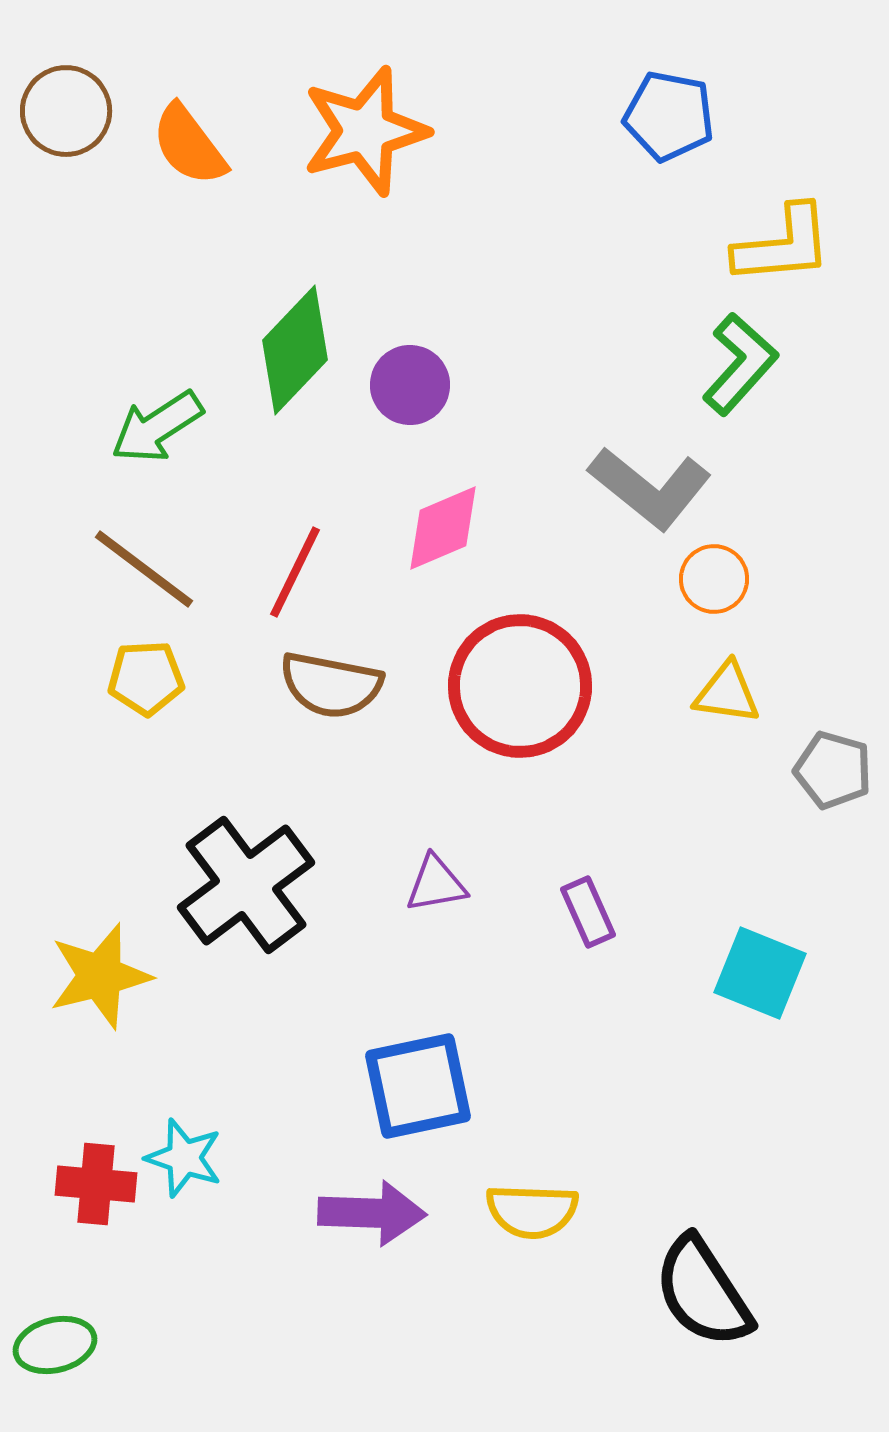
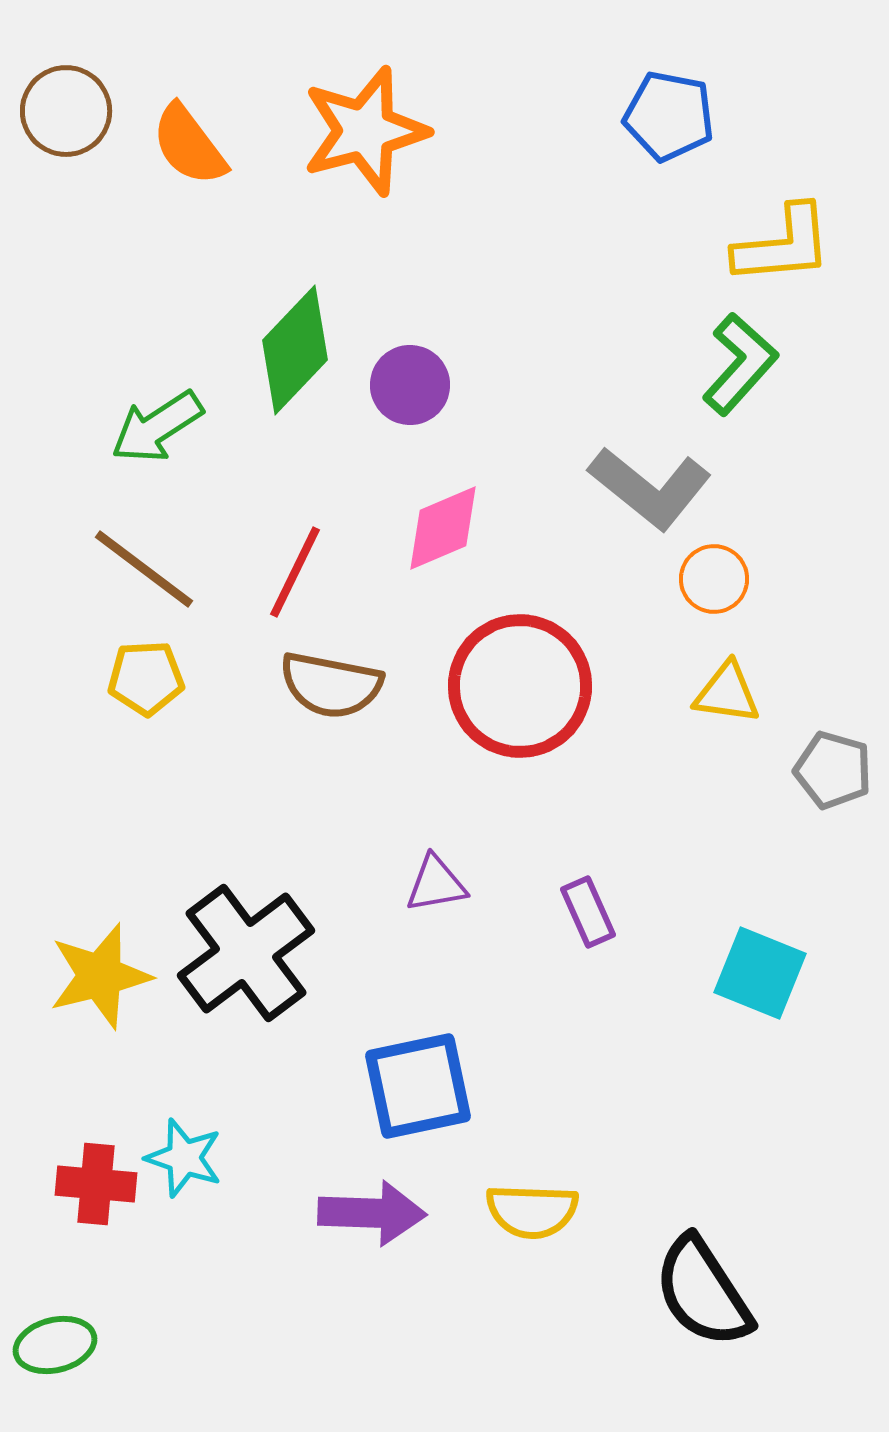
black cross: moved 68 px down
